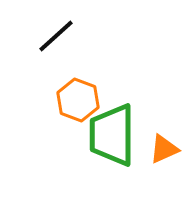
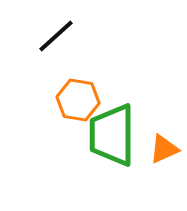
orange hexagon: rotated 12 degrees counterclockwise
